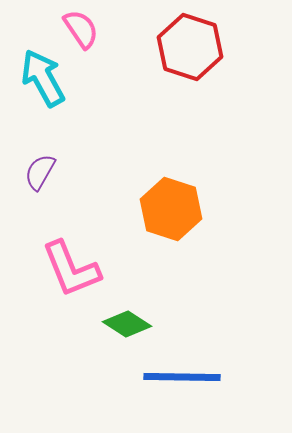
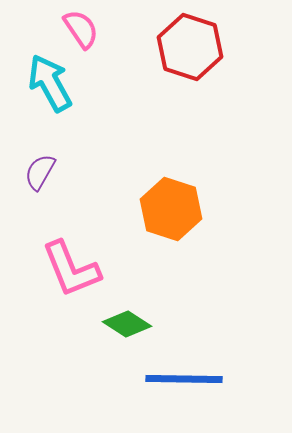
cyan arrow: moved 7 px right, 5 px down
blue line: moved 2 px right, 2 px down
